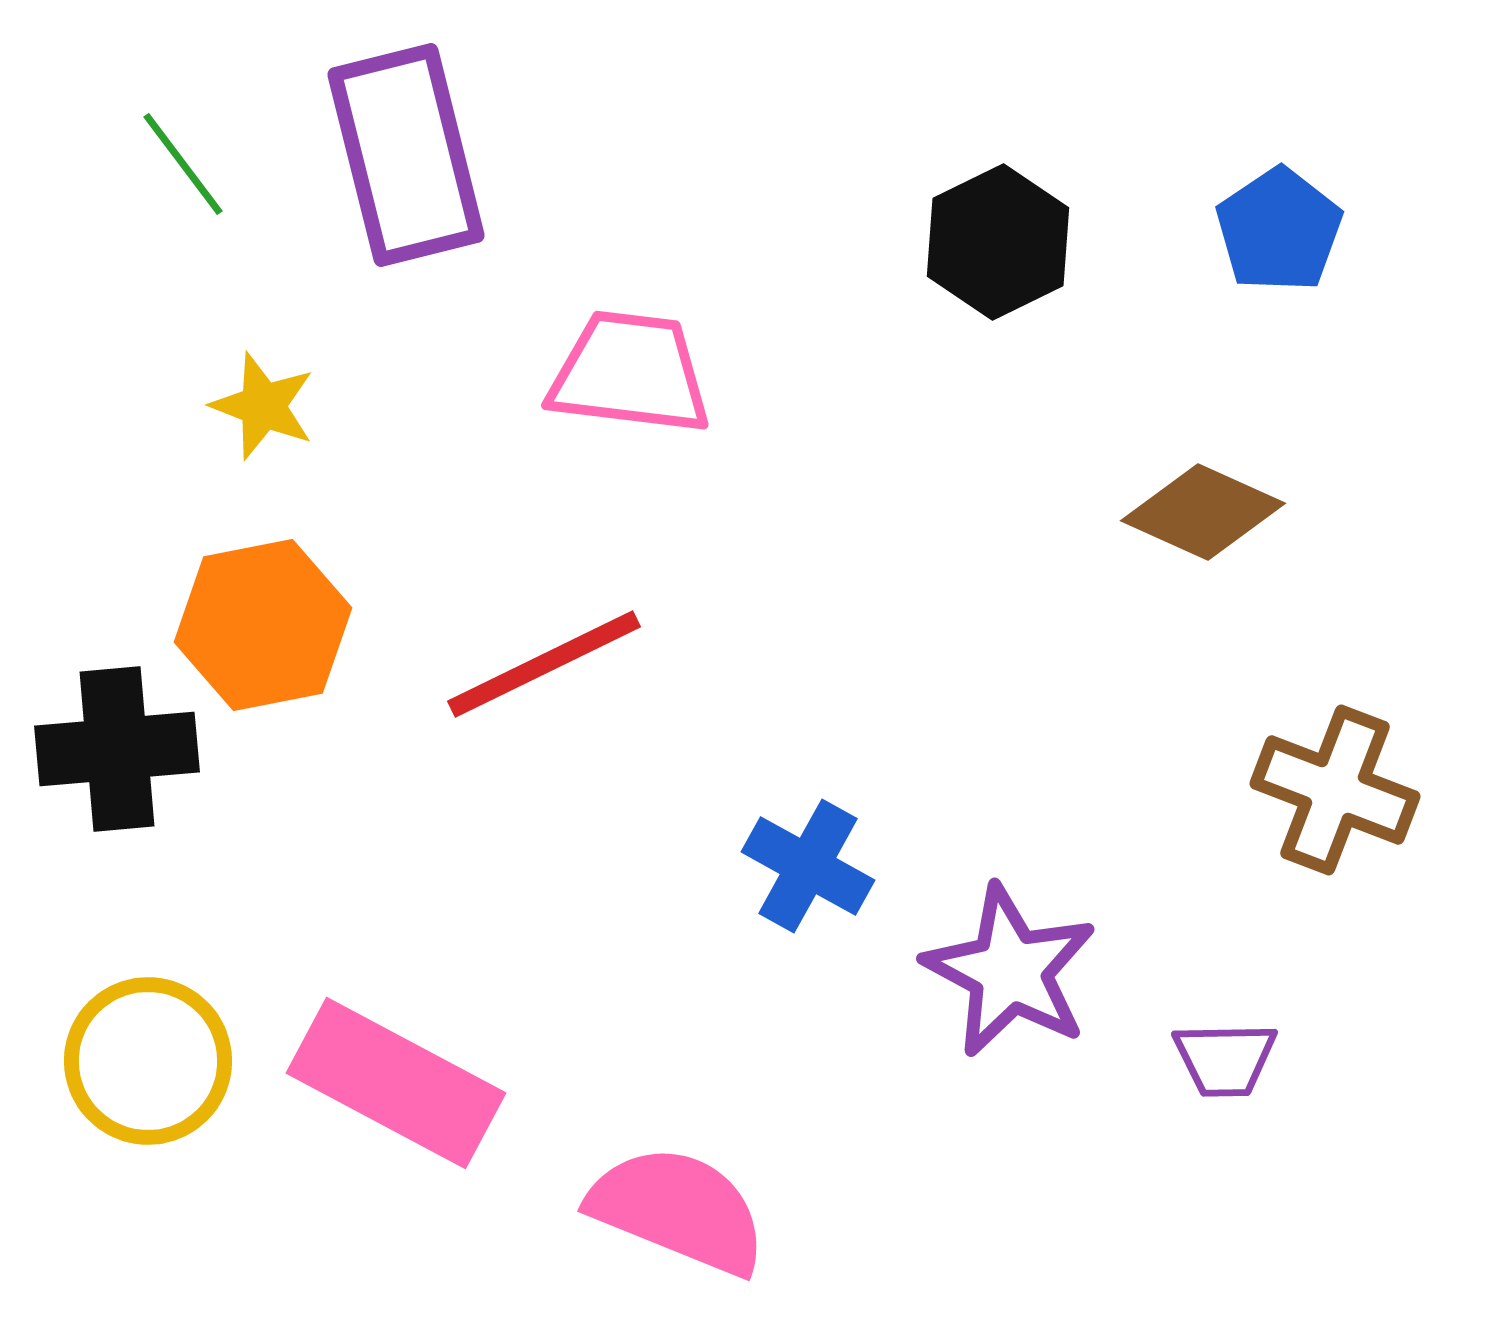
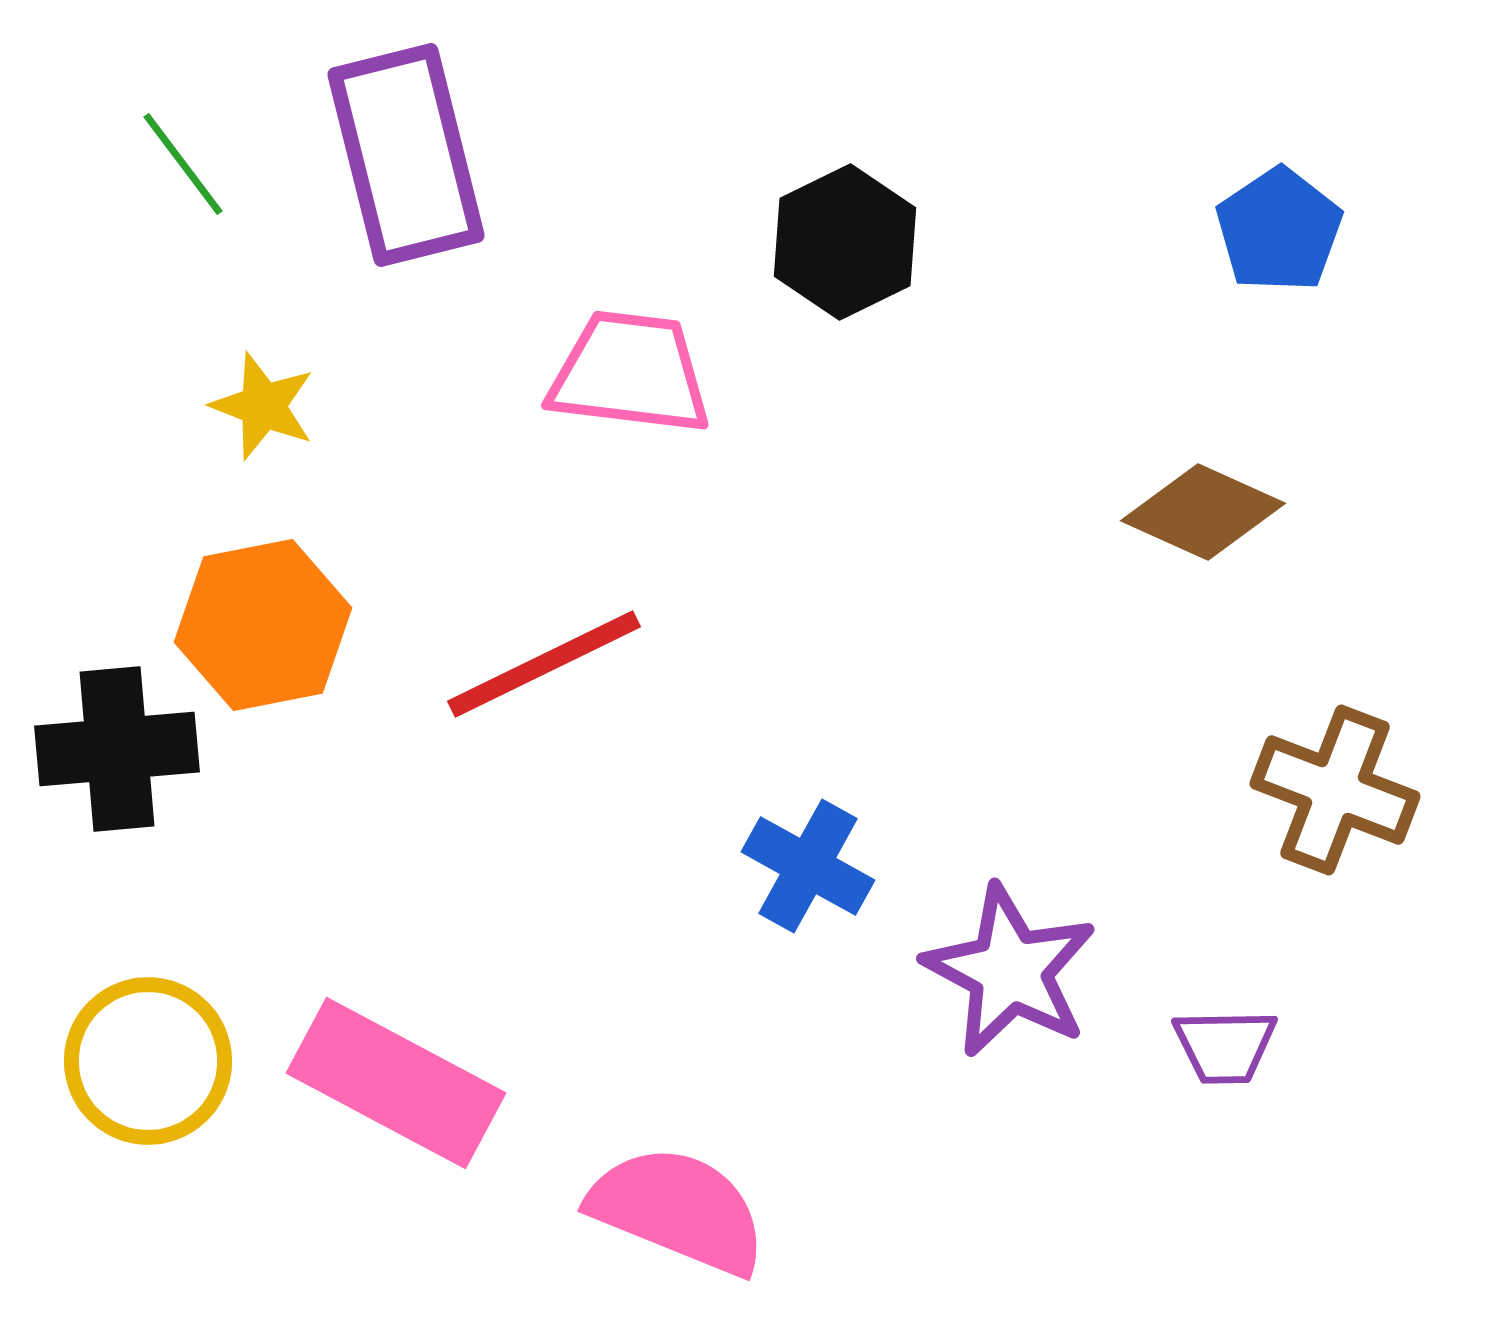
black hexagon: moved 153 px left
purple trapezoid: moved 13 px up
